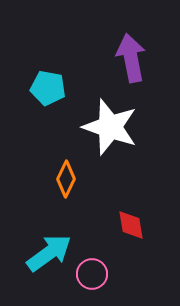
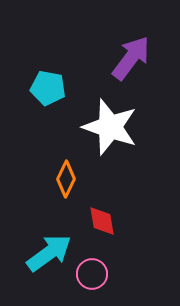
purple arrow: rotated 48 degrees clockwise
red diamond: moved 29 px left, 4 px up
